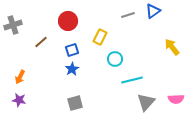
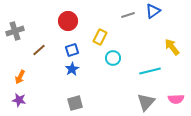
gray cross: moved 2 px right, 6 px down
brown line: moved 2 px left, 8 px down
cyan circle: moved 2 px left, 1 px up
cyan line: moved 18 px right, 9 px up
